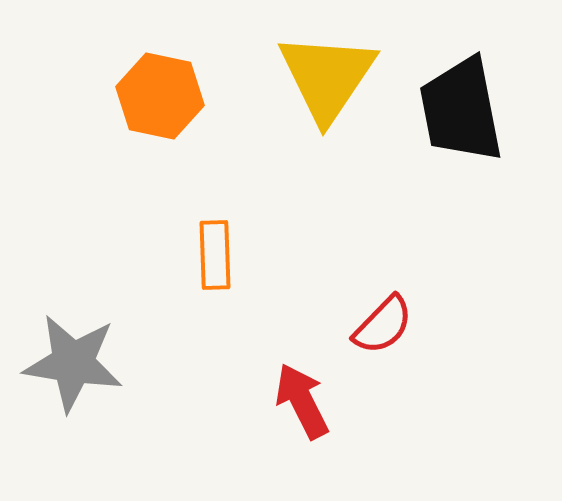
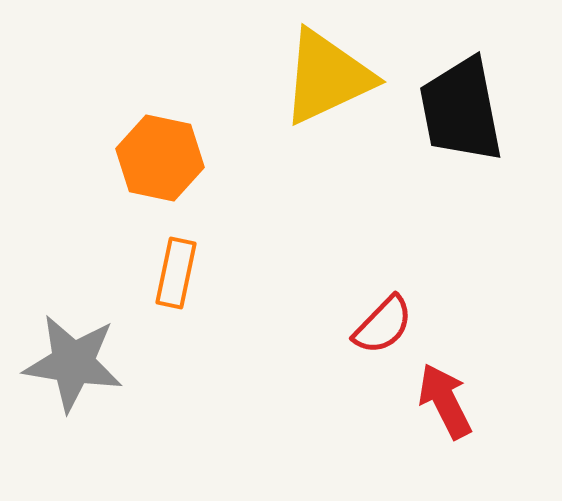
yellow triangle: rotated 31 degrees clockwise
orange hexagon: moved 62 px down
orange rectangle: moved 39 px left, 18 px down; rotated 14 degrees clockwise
red arrow: moved 143 px right
